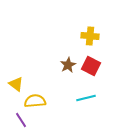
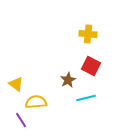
yellow cross: moved 2 px left, 2 px up
brown star: moved 15 px down
yellow semicircle: moved 1 px right, 1 px down
